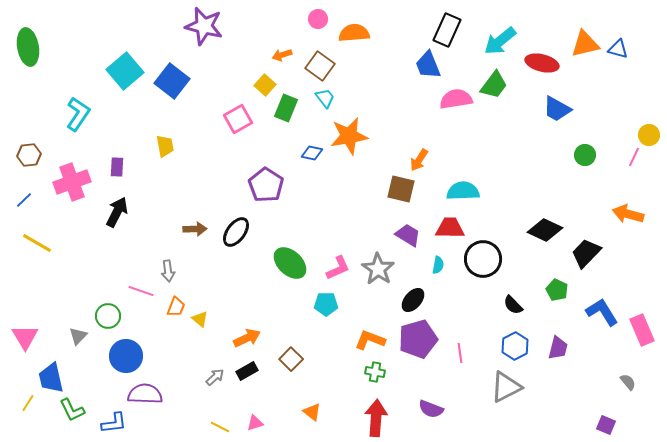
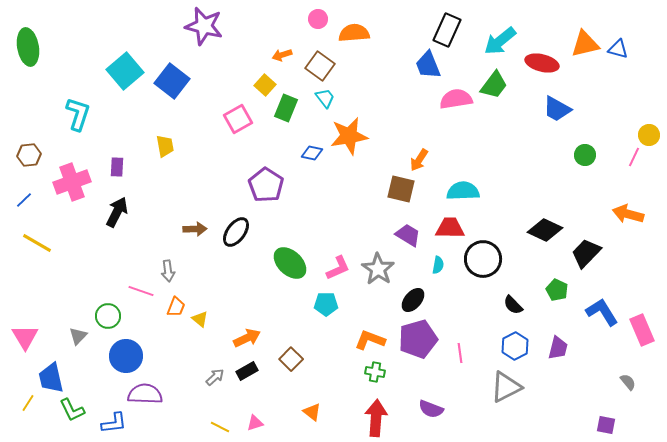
cyan L-shape at (78, 114): rotated 16 degrees counterclockwise
purple square at (606, 425): rotated 12 degrees counterclockwise
